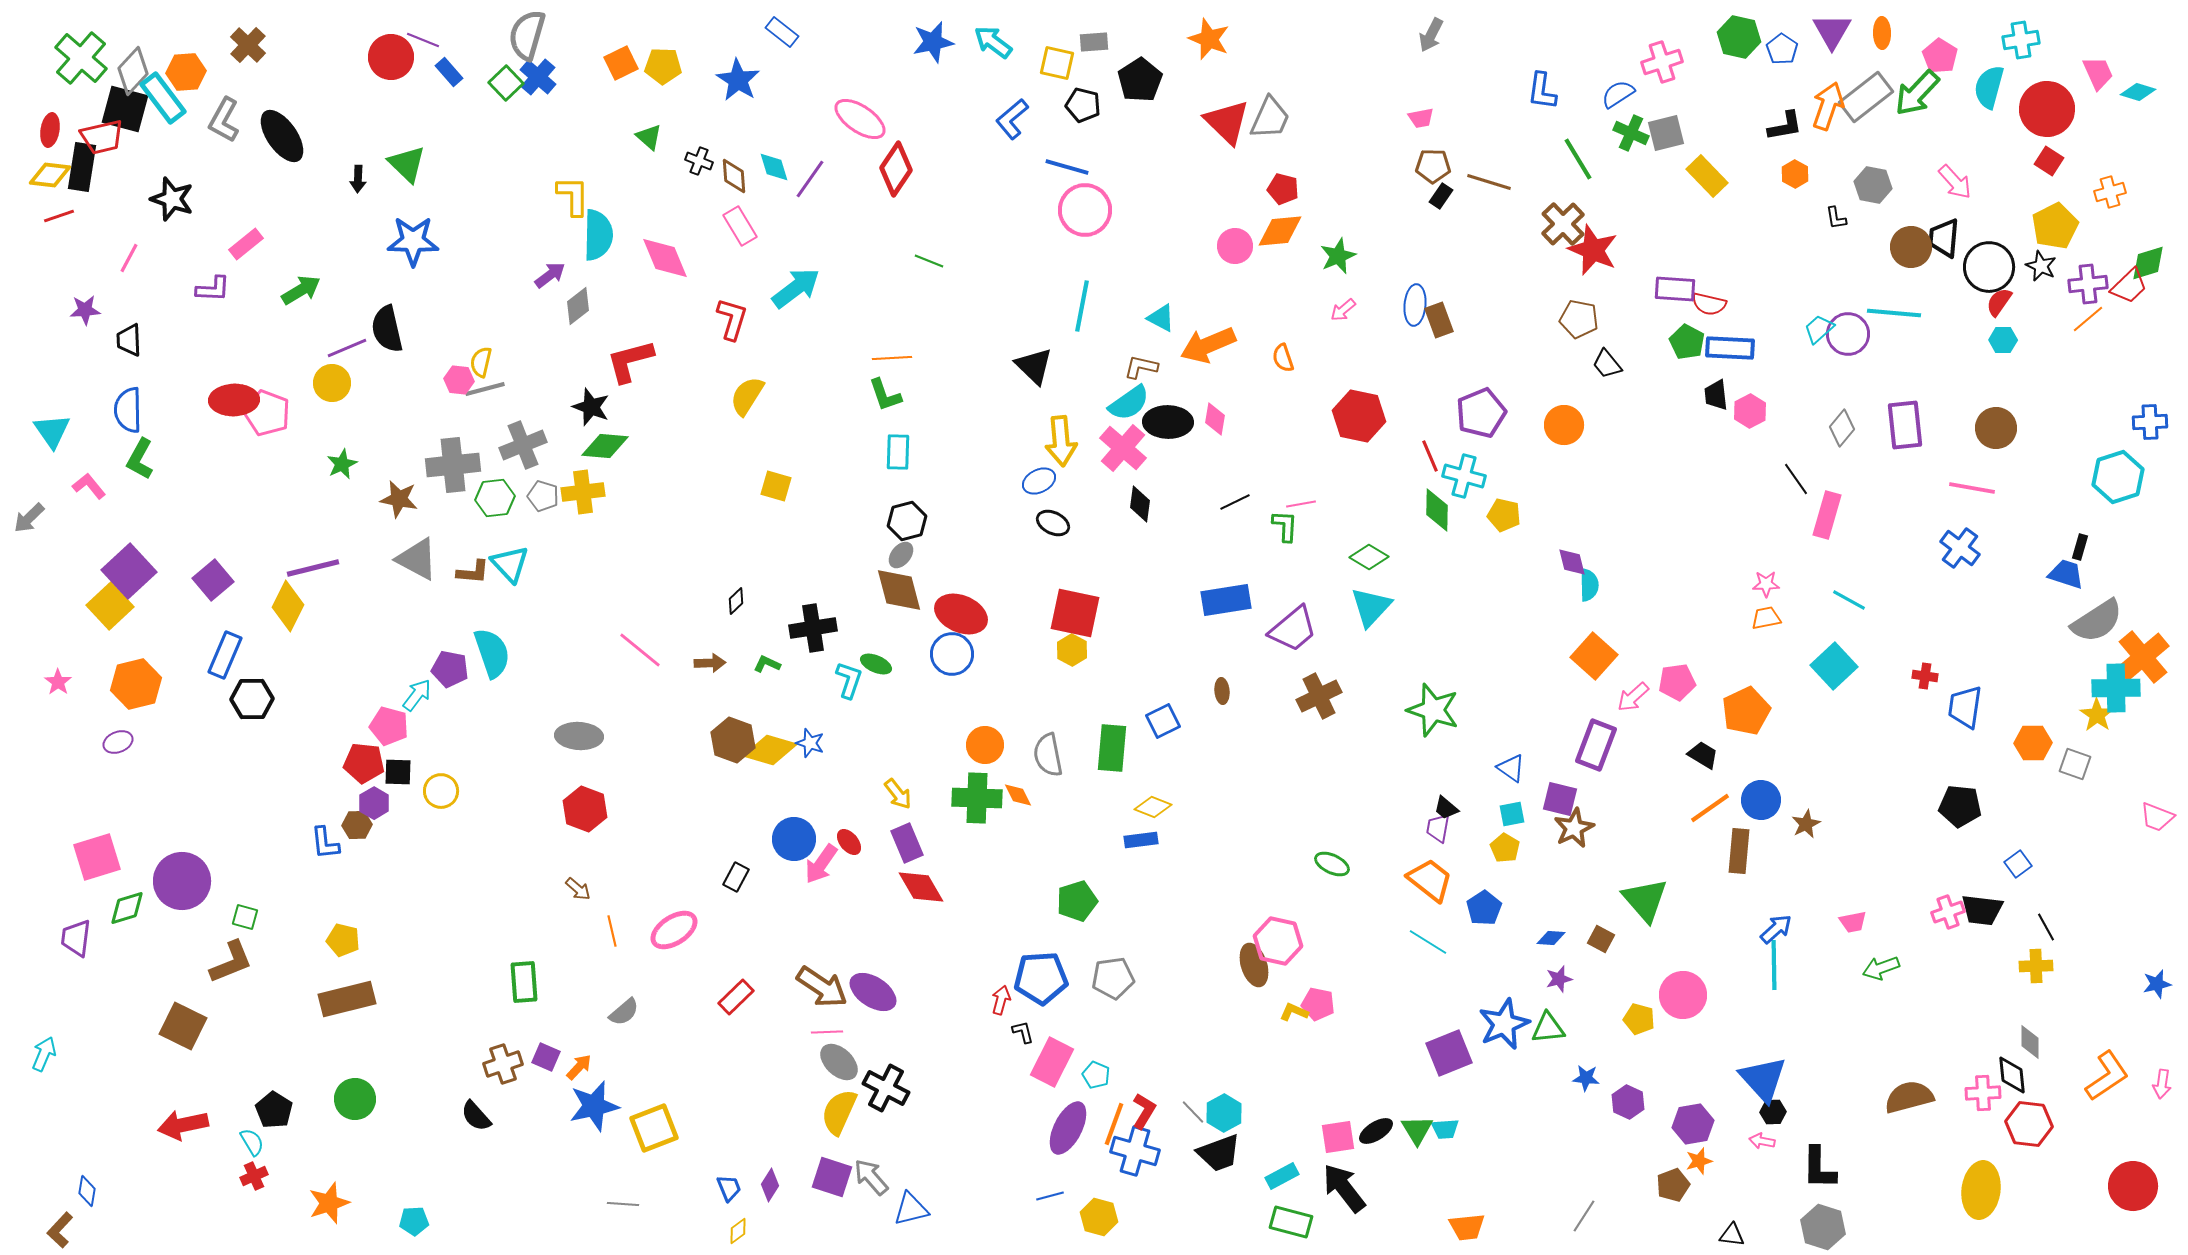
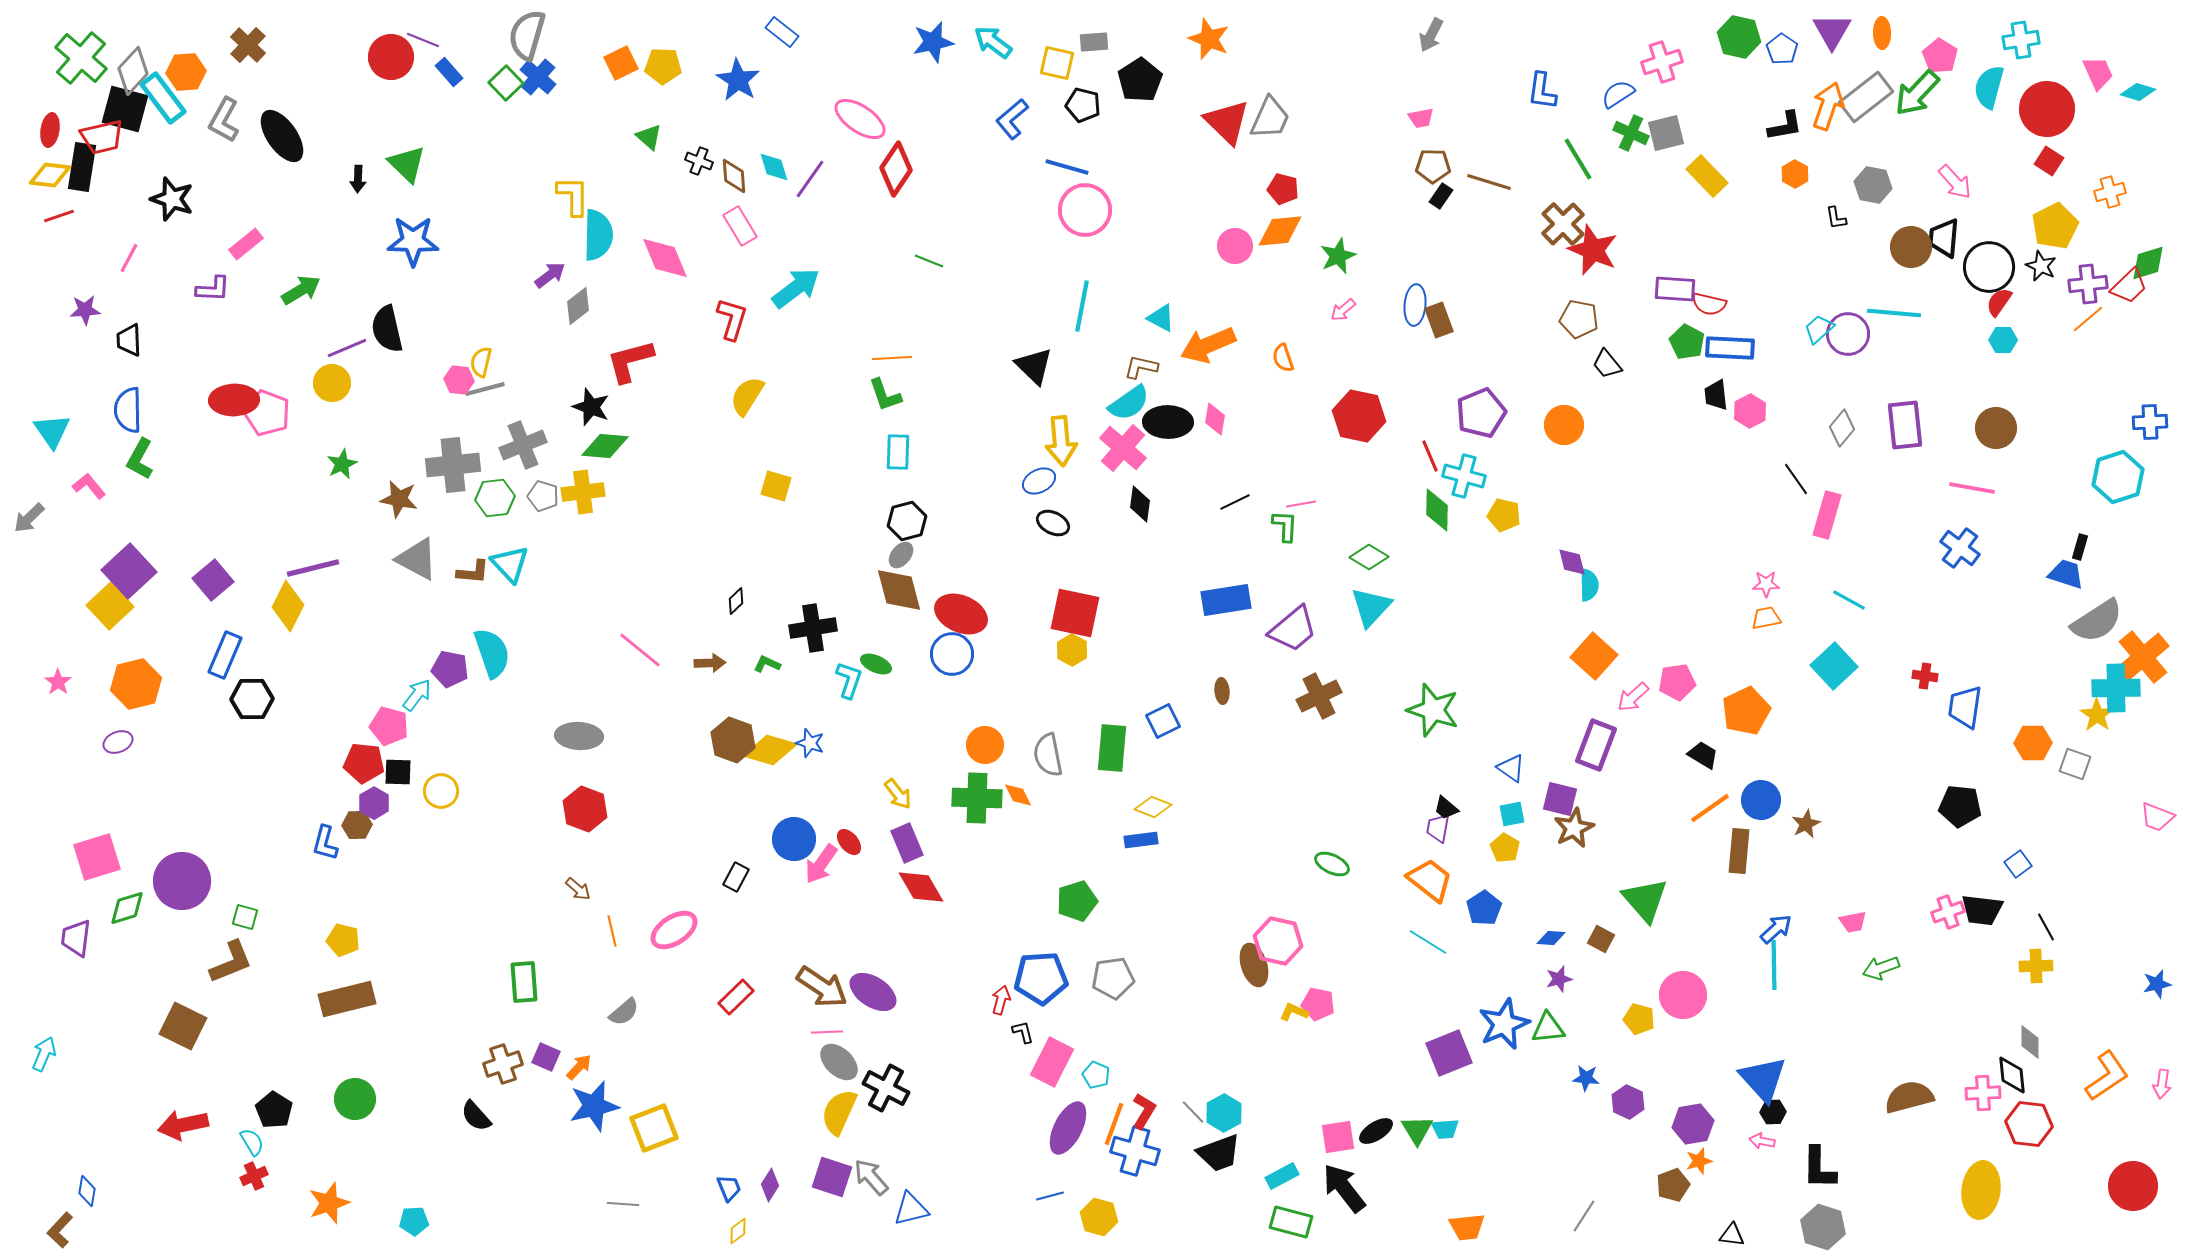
blue L-shape at (325, 843): rotated 21 degrees clockwise
